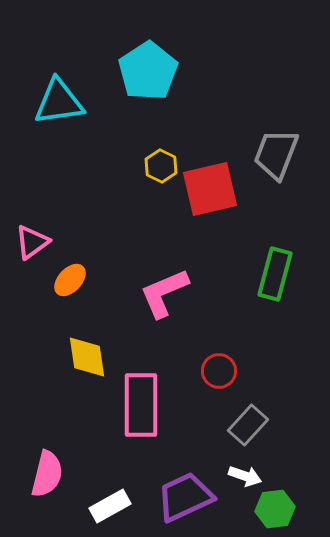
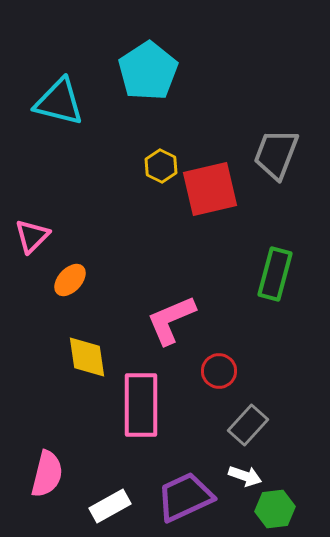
cyan triangle: rotated 22 degrees clockwise
pink triangle: moved 6 px up; rotated 9 degrees counterclockwise
pink L-shape: moved 7 px right, 27 px down
